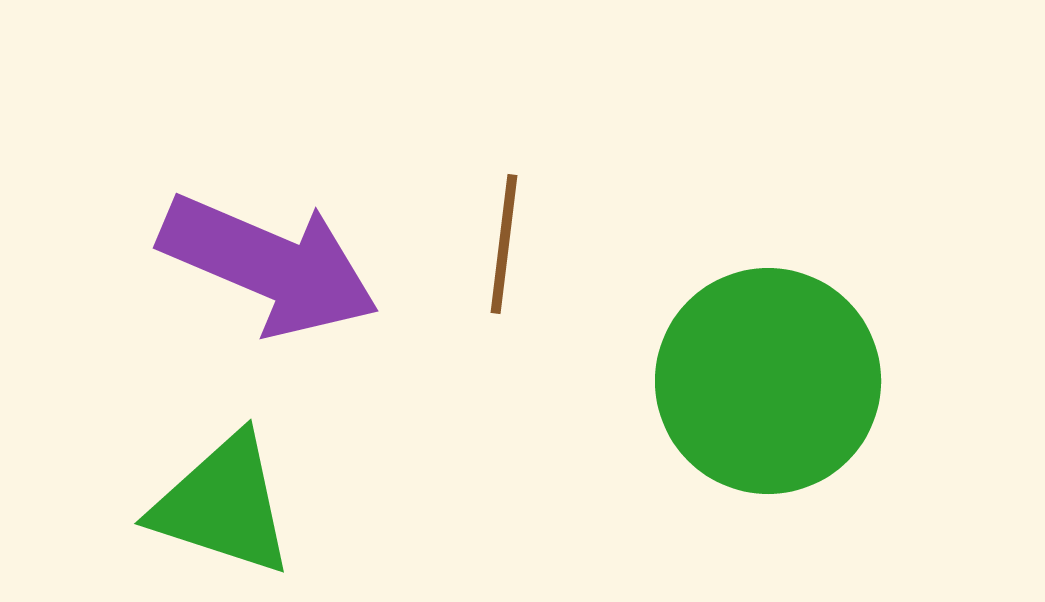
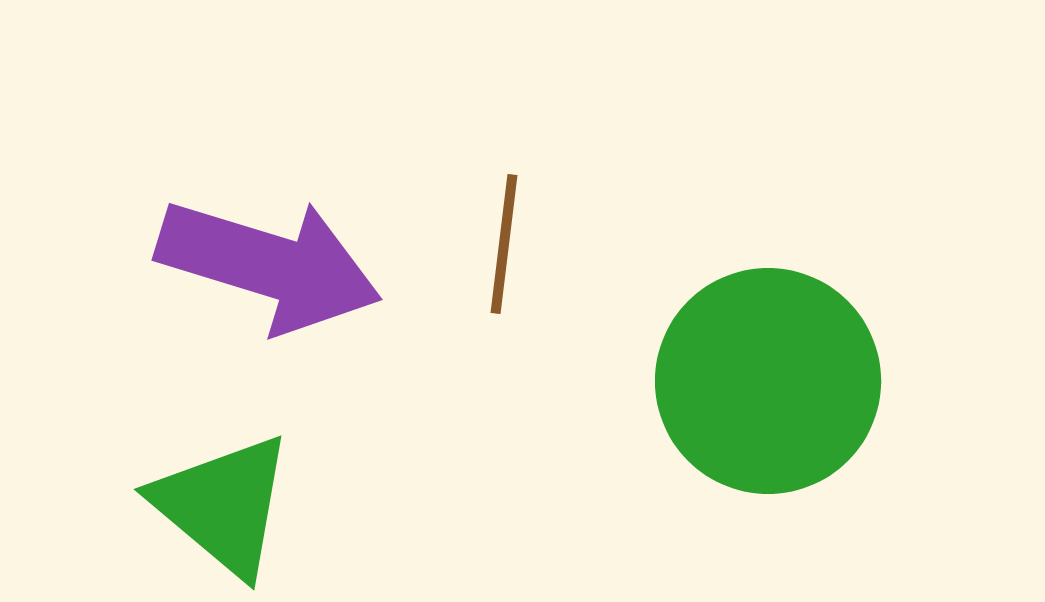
purple arrow: rotated 6 degrees counterclockwise
green triangle: rotated 22 degrees clockwise
